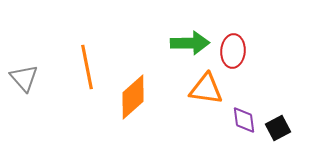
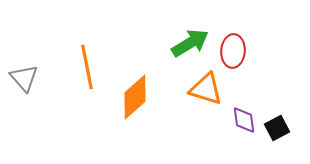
green arrow: rotated 30 degrees counterclockwise
orange triangle: rotated 9 degrees clockwise
orange diamond: moved 2 px right
black square: moved 1 px left
